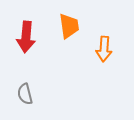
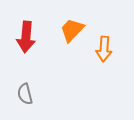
orange trapezoid: moved 3 px right, 4 px down; rotated 128 degrees counterclockwise
